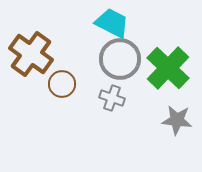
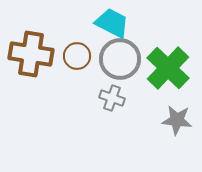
brown cross: rotated 27 degrees counterclockwise
brown circle: moved 15 px right, 28 px up
